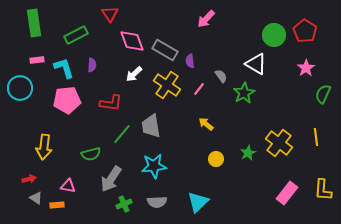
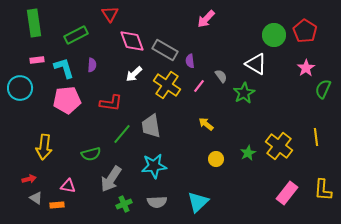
pink line at (199, 89): moved 3 px up
green semicircle at (323, 94): moved 5 px up
yellow cross at (279, 143): moved 3 px down
